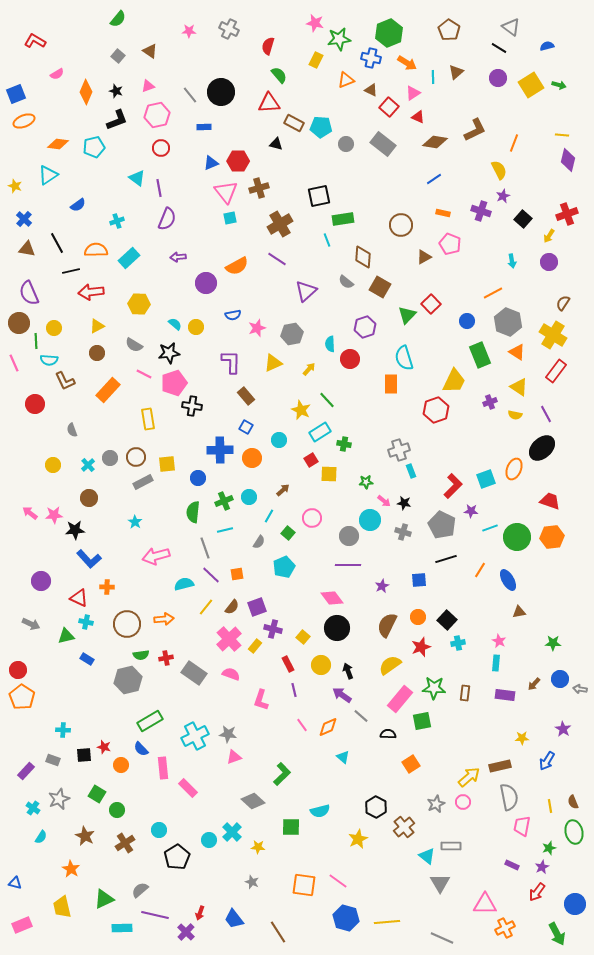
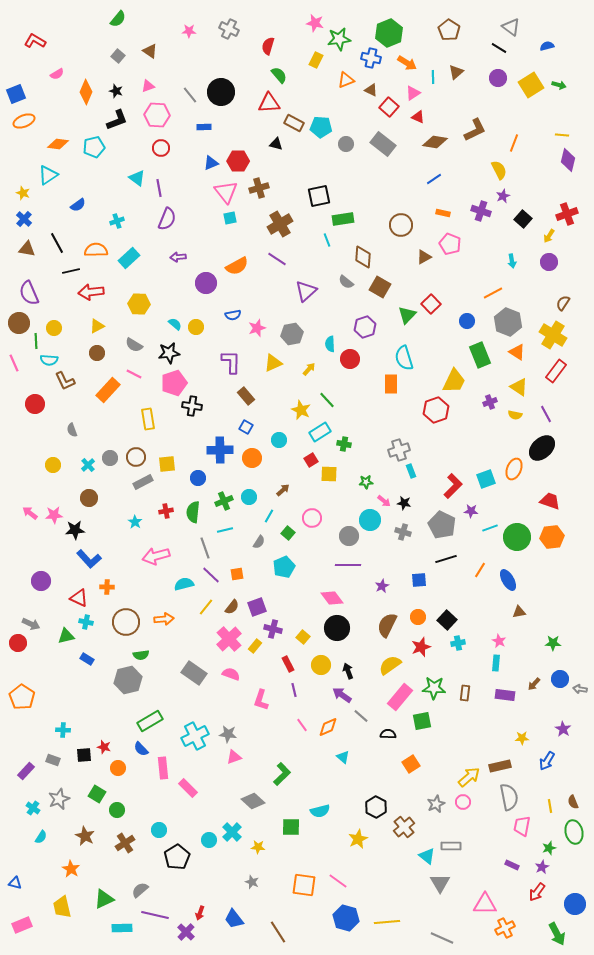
pink hexagon at (157, 115): rotated 15 degrees clockwise
yellow star at (15, 186): moved 8 px right, 7 px down
pink line at (144, 374): moved 10 px left
brown circle at (127, 624): moved 1 px left, 2 px up
red cross at (166, 658): moved 147 px up
red circle at (18, 670): moved 27 px up
pink rectangle at (400, 699): moved 2 px up
orange circle at (121, 765): moved 3 px left, 3 px down
